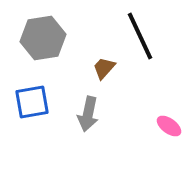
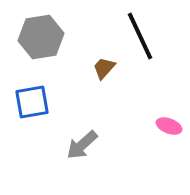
gray hexagon: moved 2 px left, 1 px up
gray arrow: moved 6 px left, 31 px down; rotated 36 degrees clockwise
pink ellipse: rotated 15 degrees counterclockwise
